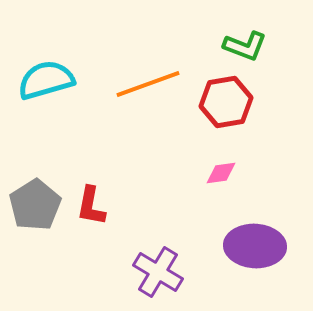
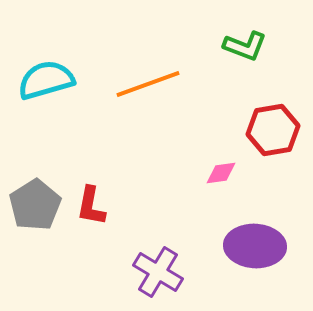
red hexagon: moved 47 px right, 28 px down
